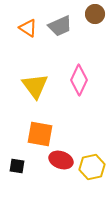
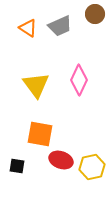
yellow triangle: moved 1 px right, 1 px up
